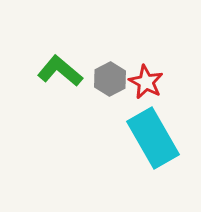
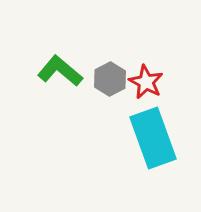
cyan rectangle: rotated 10 degrees clockwise
